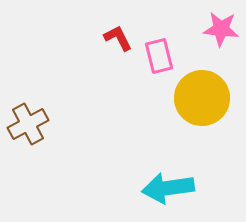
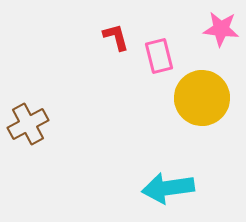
red L-shape: moved 2 px left, 1 px up; rotated 12 degrees clockwise
